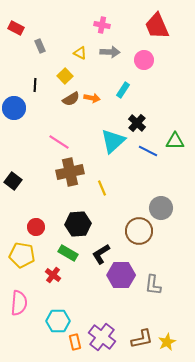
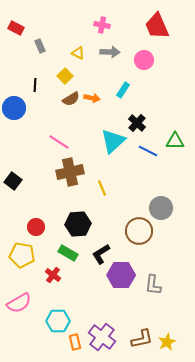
yellow triangle: moved 2 px left
pink semicircle: rotated 55 degrees clockwise
